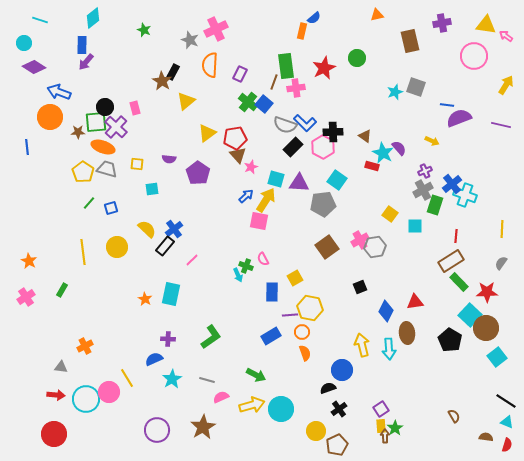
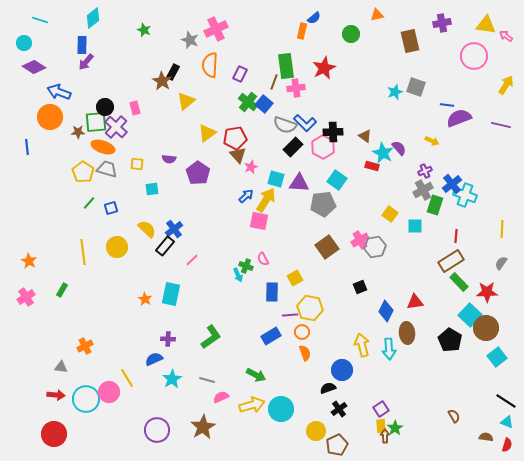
green circle at (357, 58): moved 6 px left, 24 px up
